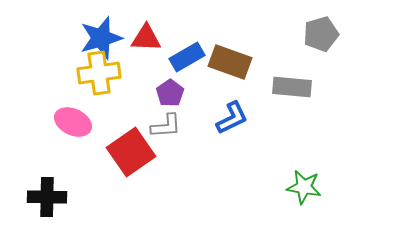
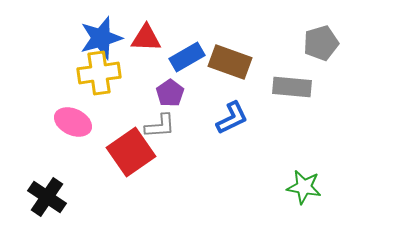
gray pentagon: moved 9 px down
gray L-shape: moved 6 px left
black cross: rotated 33 degrees clockwise
